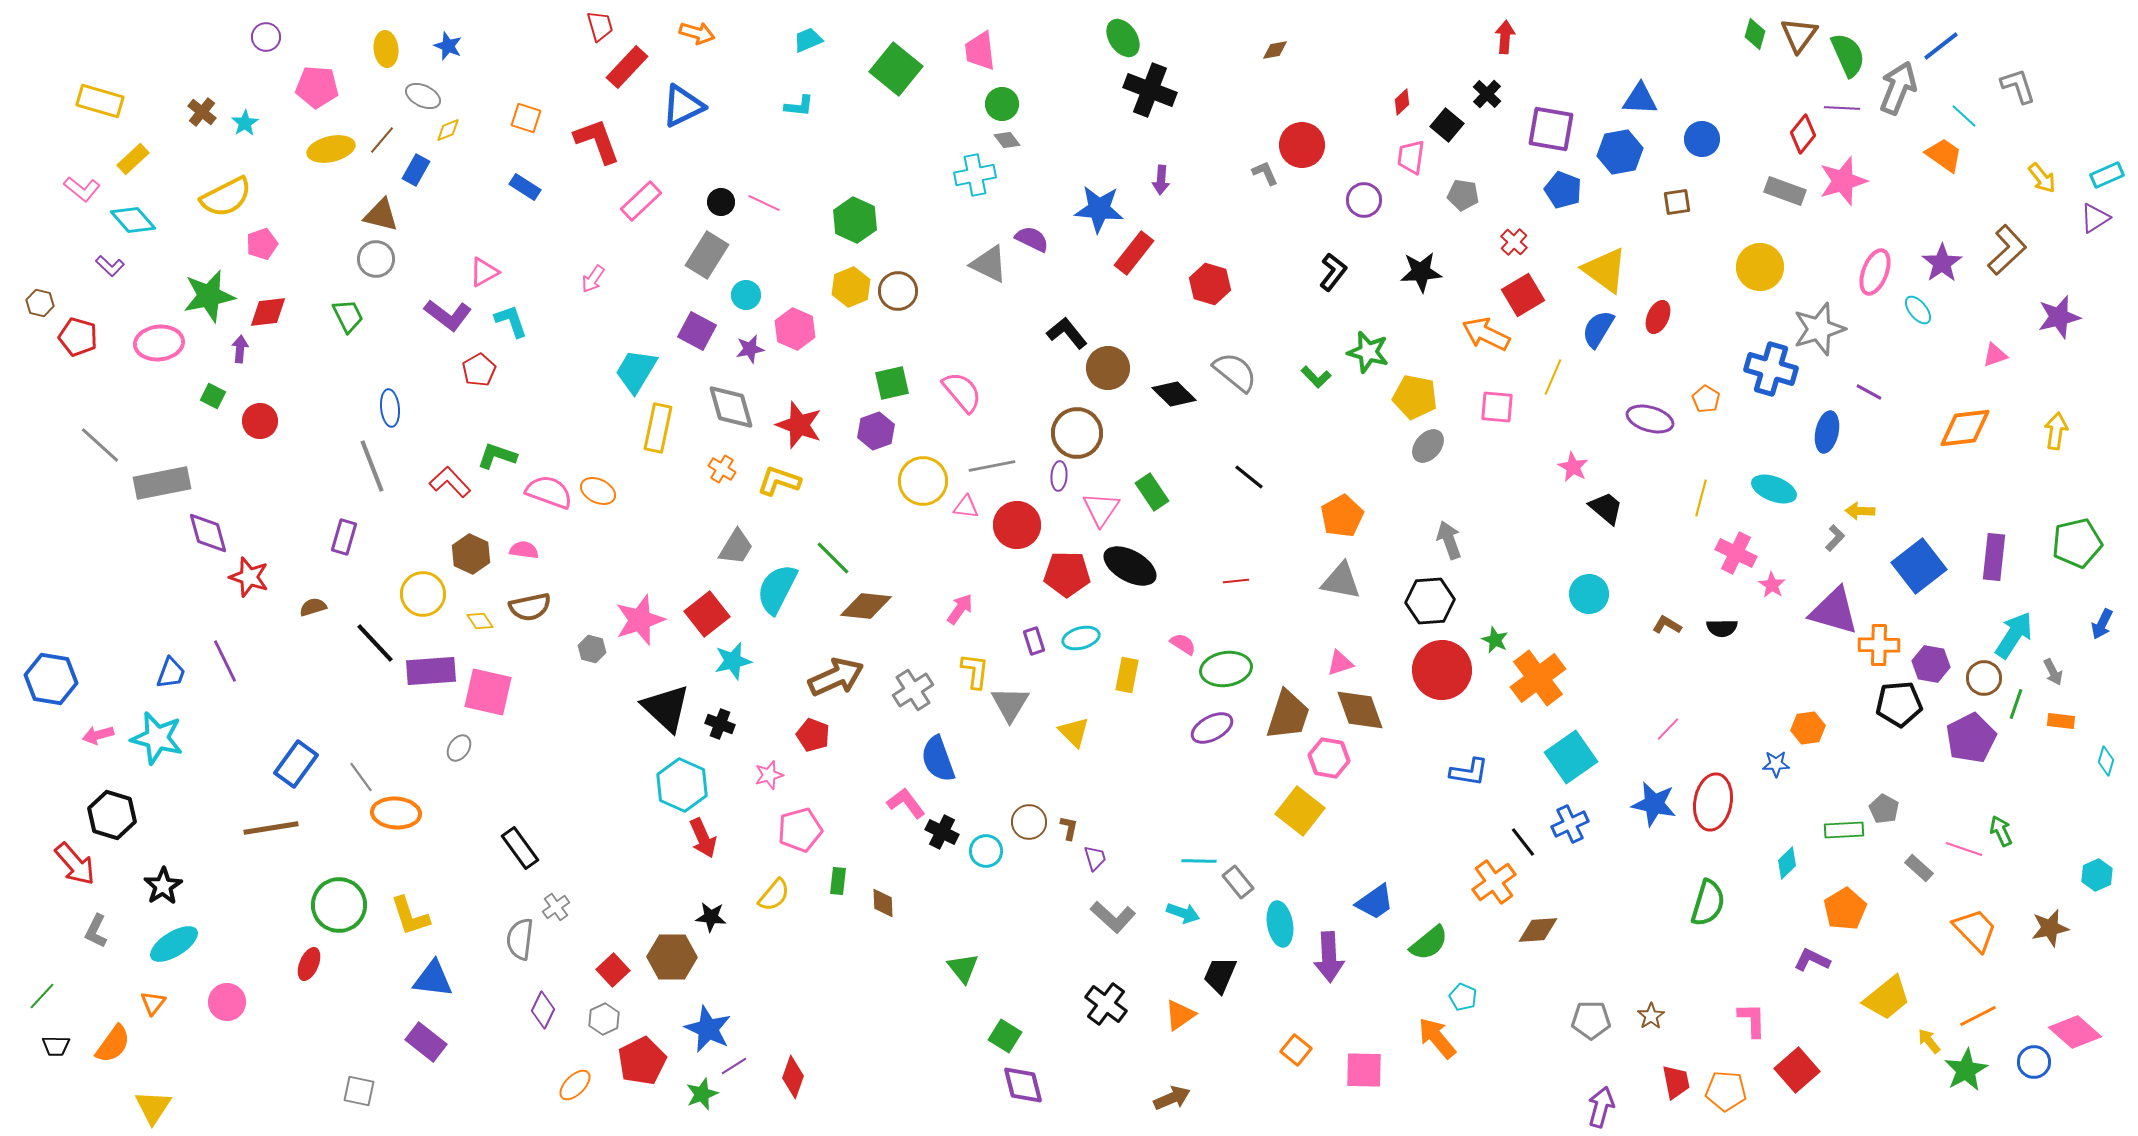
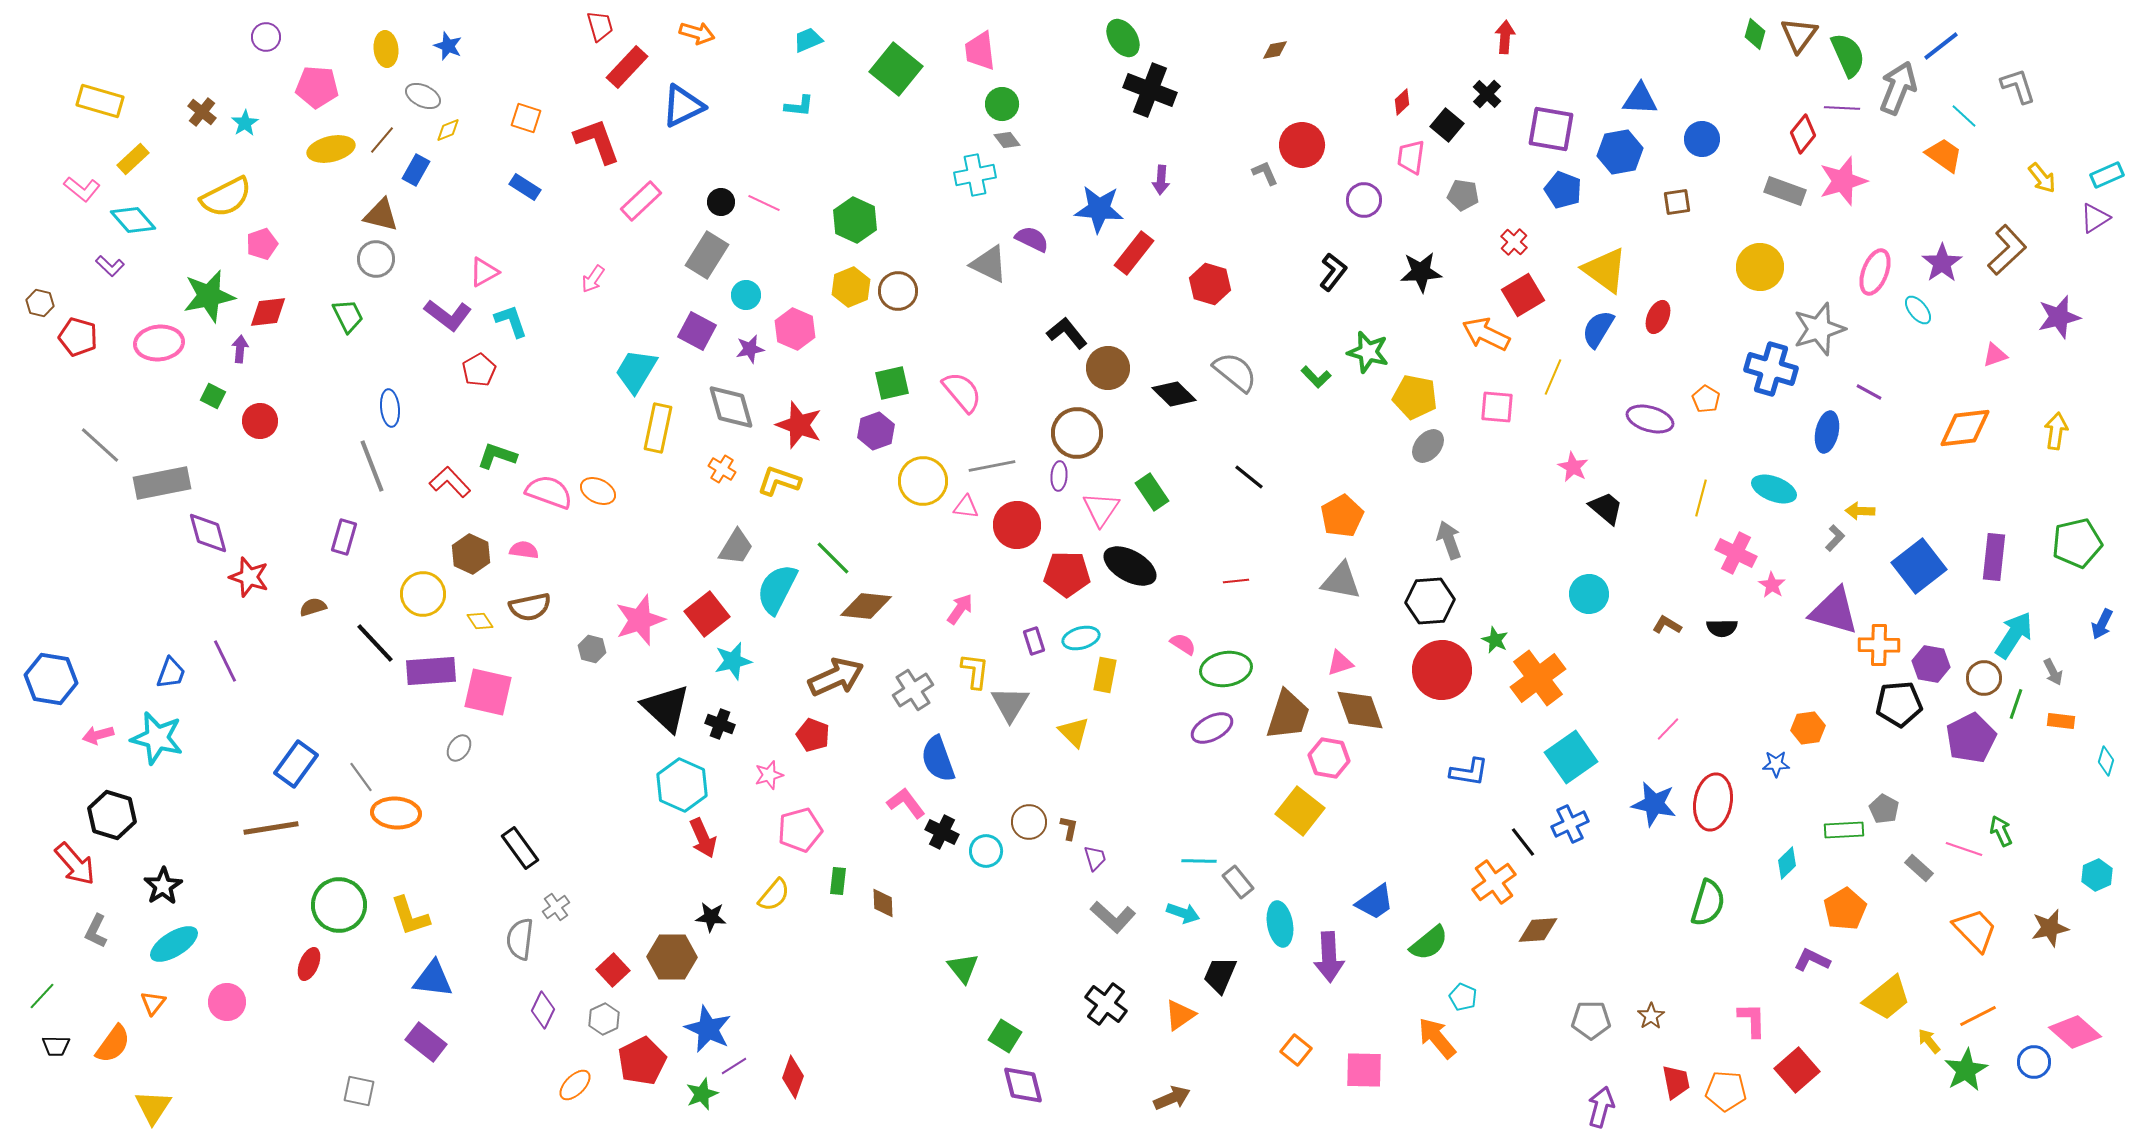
yellow rectangle at (1127, 675): moved 22 px left
